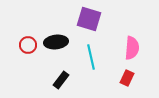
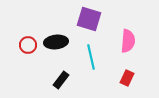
pink semicircle: moved 4 px left, 7 px up
